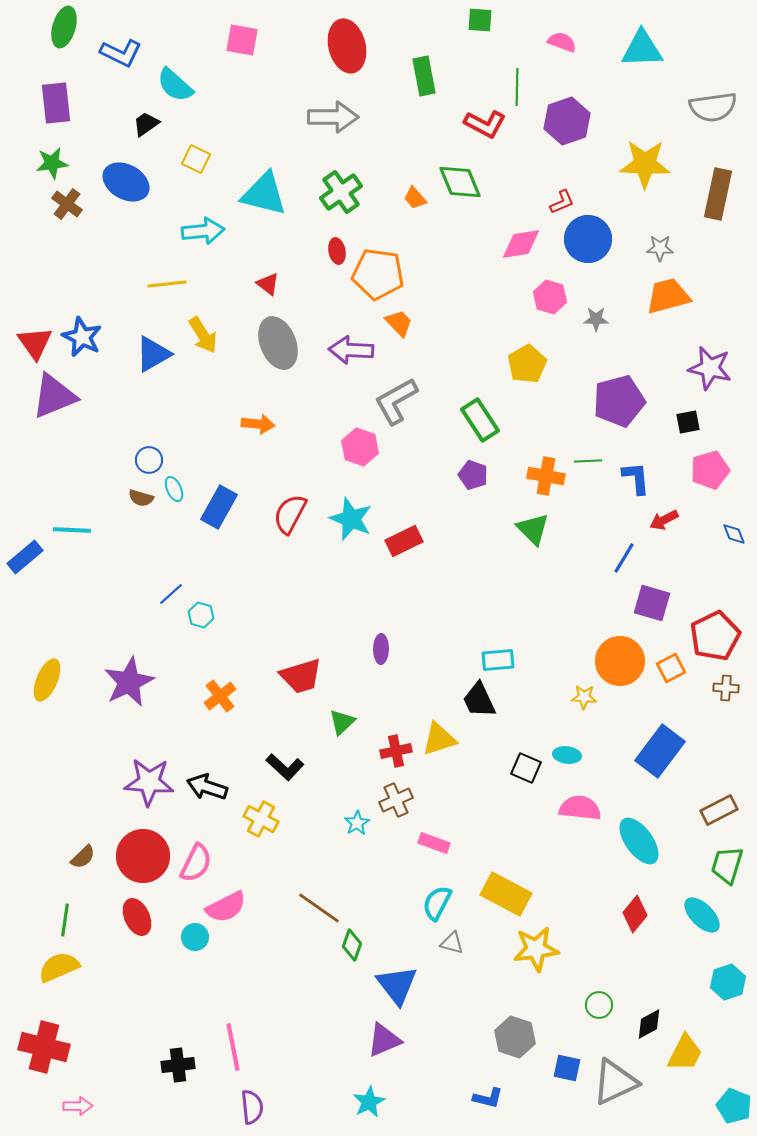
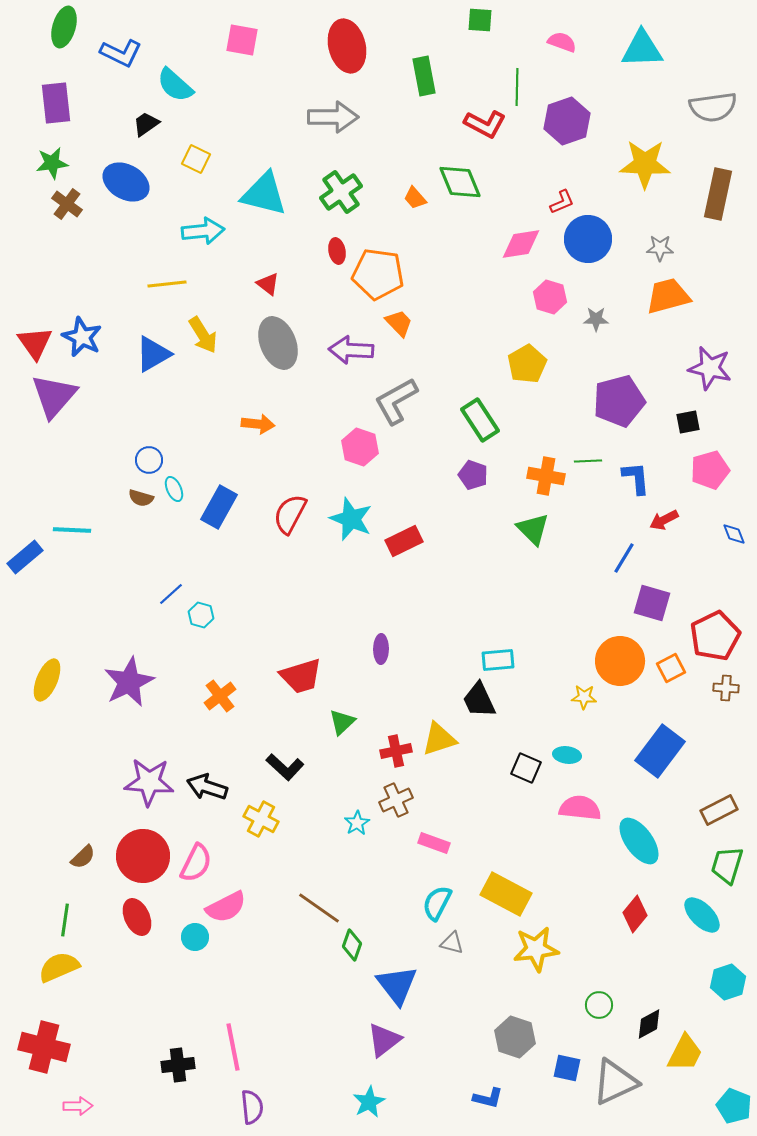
purple triangle at (54, 396): rotated 27 degrees counterclockwise
purple triangle at (384, 1040): rotated 15 degrees counterclockwise
